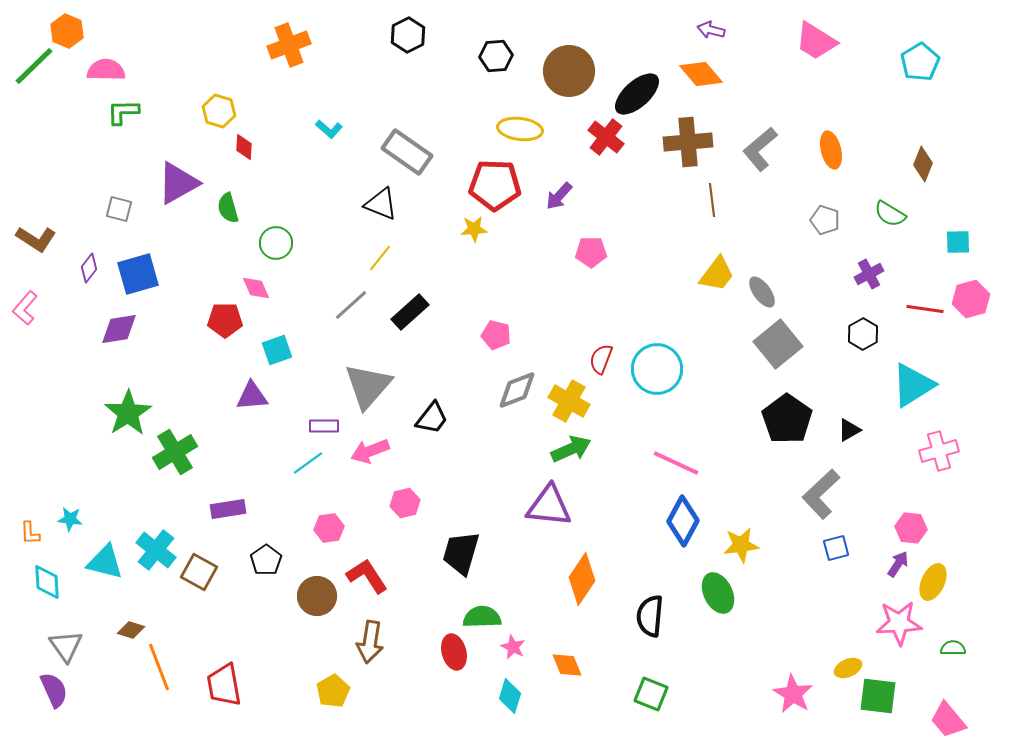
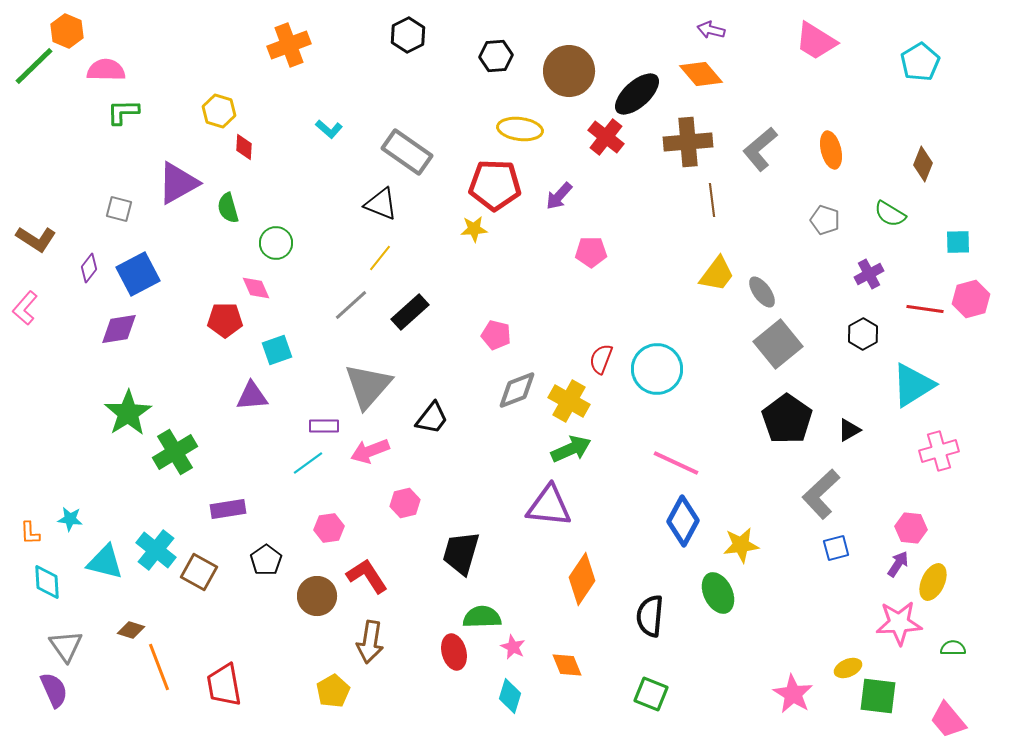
blue square at (138, 274): rotated 12 degrees counterclockwise
